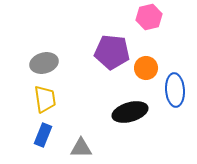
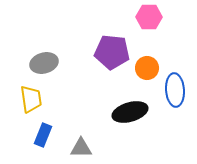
pink hexagon: rotated 15 degrees clockwise
orange circle: moved 1 px right
yellow trapezoid: moved 14 px left
